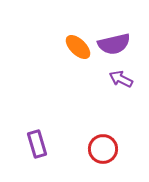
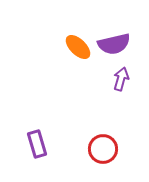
purple arrow: rotated 80 degrees clockwise
